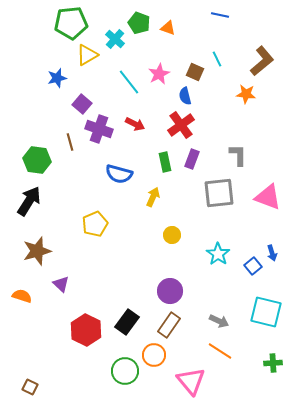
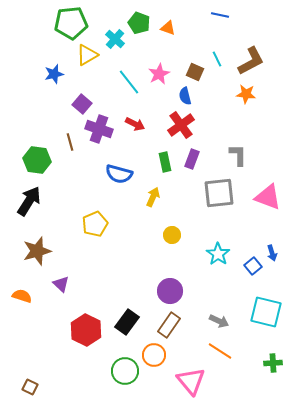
brown L-shape at (262, 61): moved 11 px left; rotated 12 degrees clockwise
blue star at (57, 78): moved 3 px left, 4 px up
